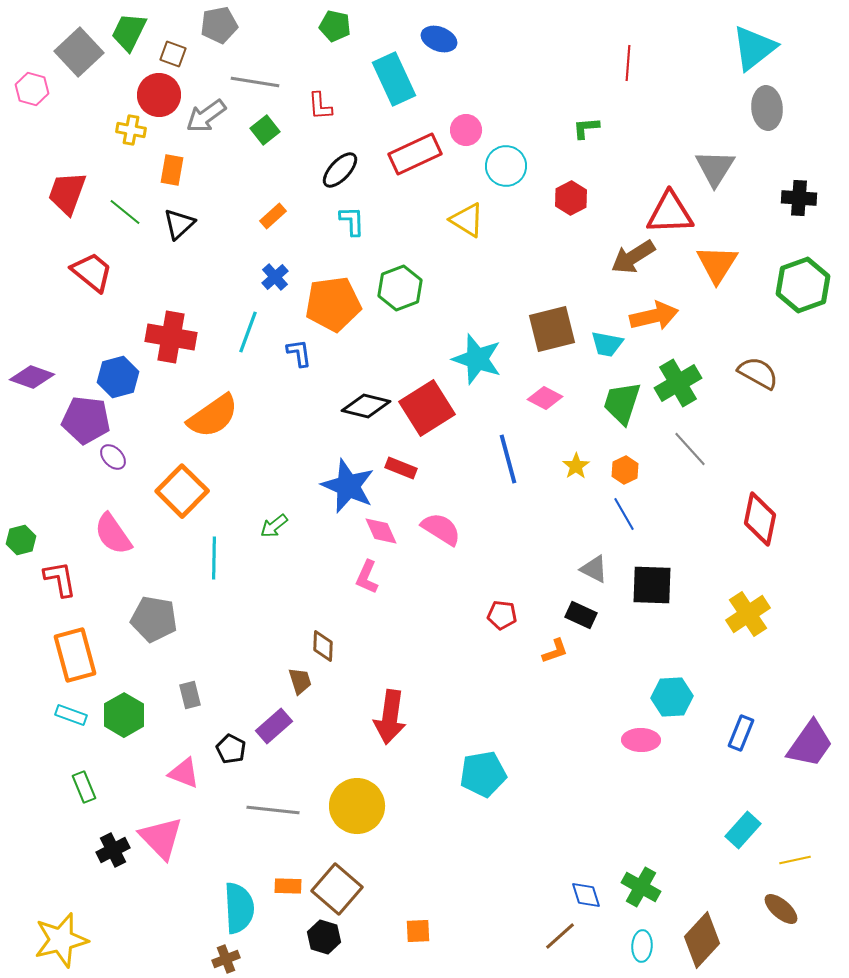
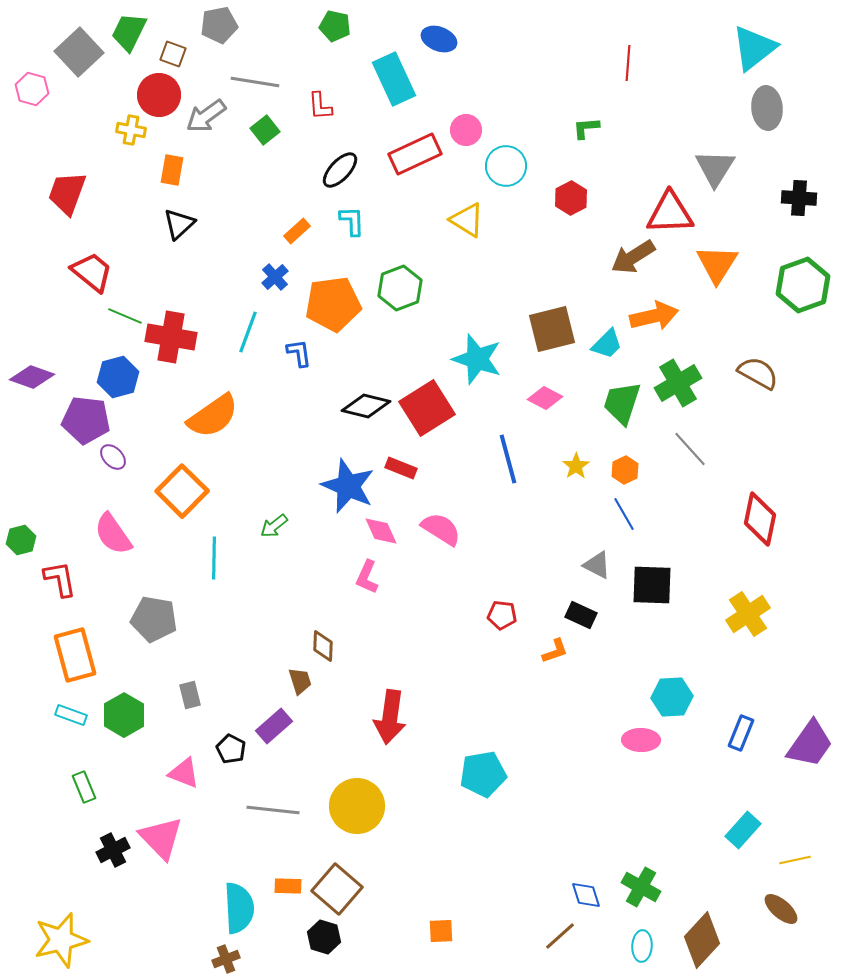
green line at (125, 212): moved 104 px down; rotated 16 degrees counterclockwise
orange rectangle at (273, 216): moved 24 px right, 15 px down
cyan trapezoid at (607, 344): rotated 56 degrees counterclockwise
gray triangle at (594, 569): moved 3 px right, 4 px up
orange square at (418, 931): moved 23 px right
